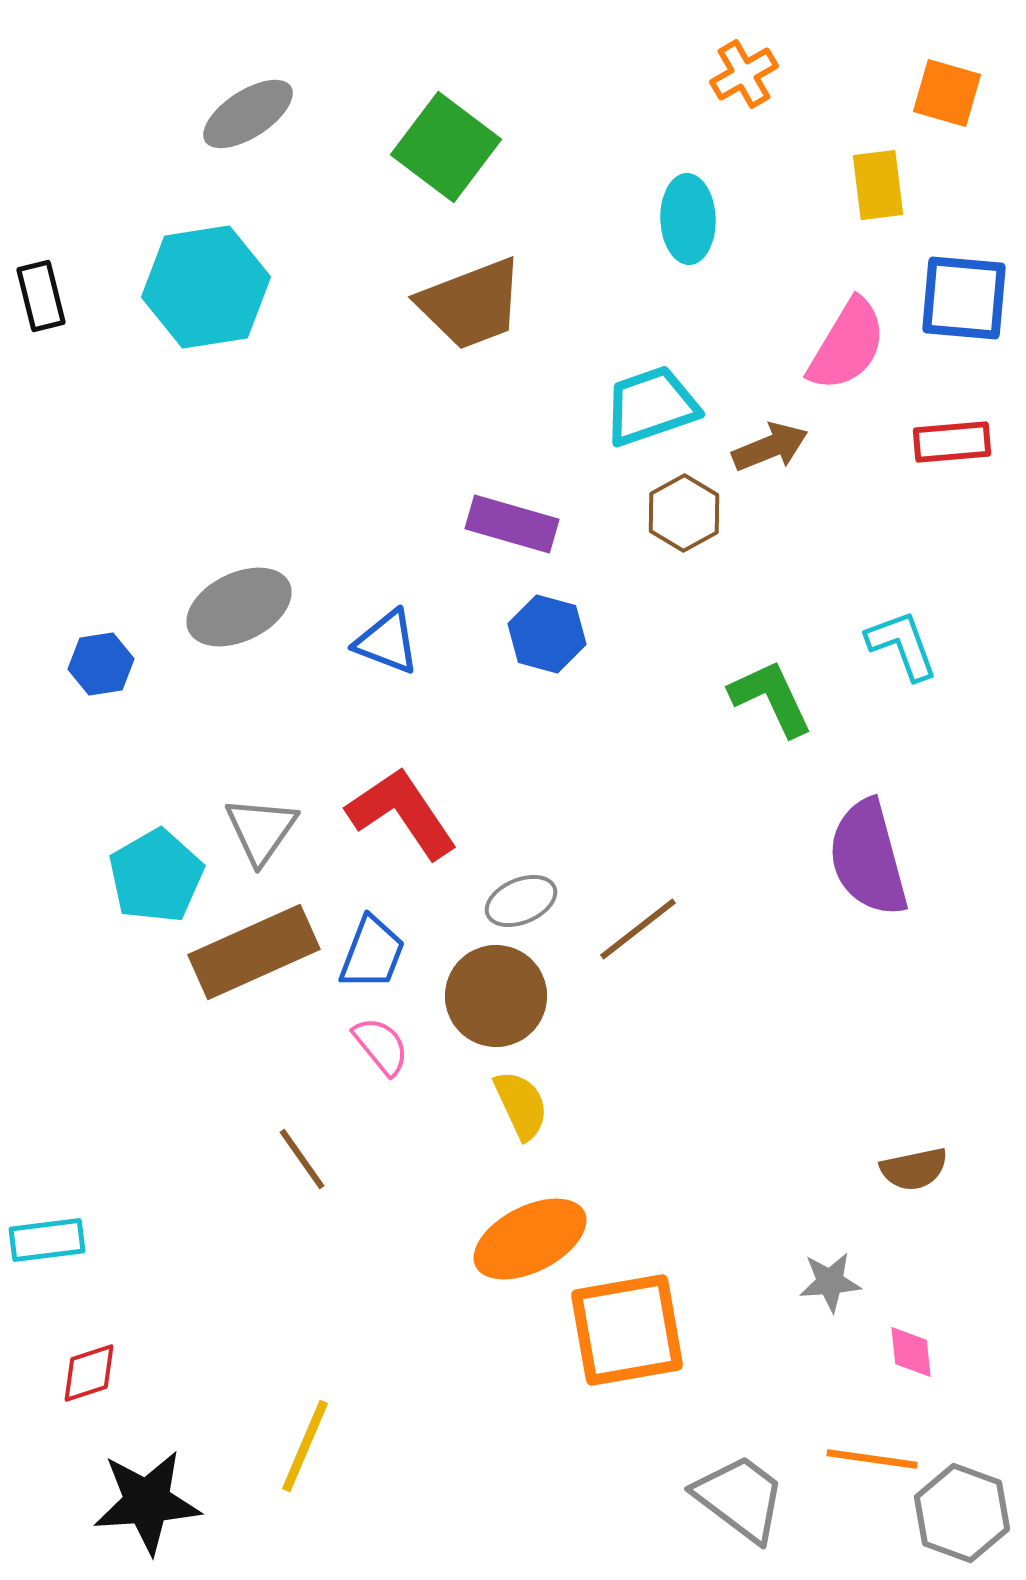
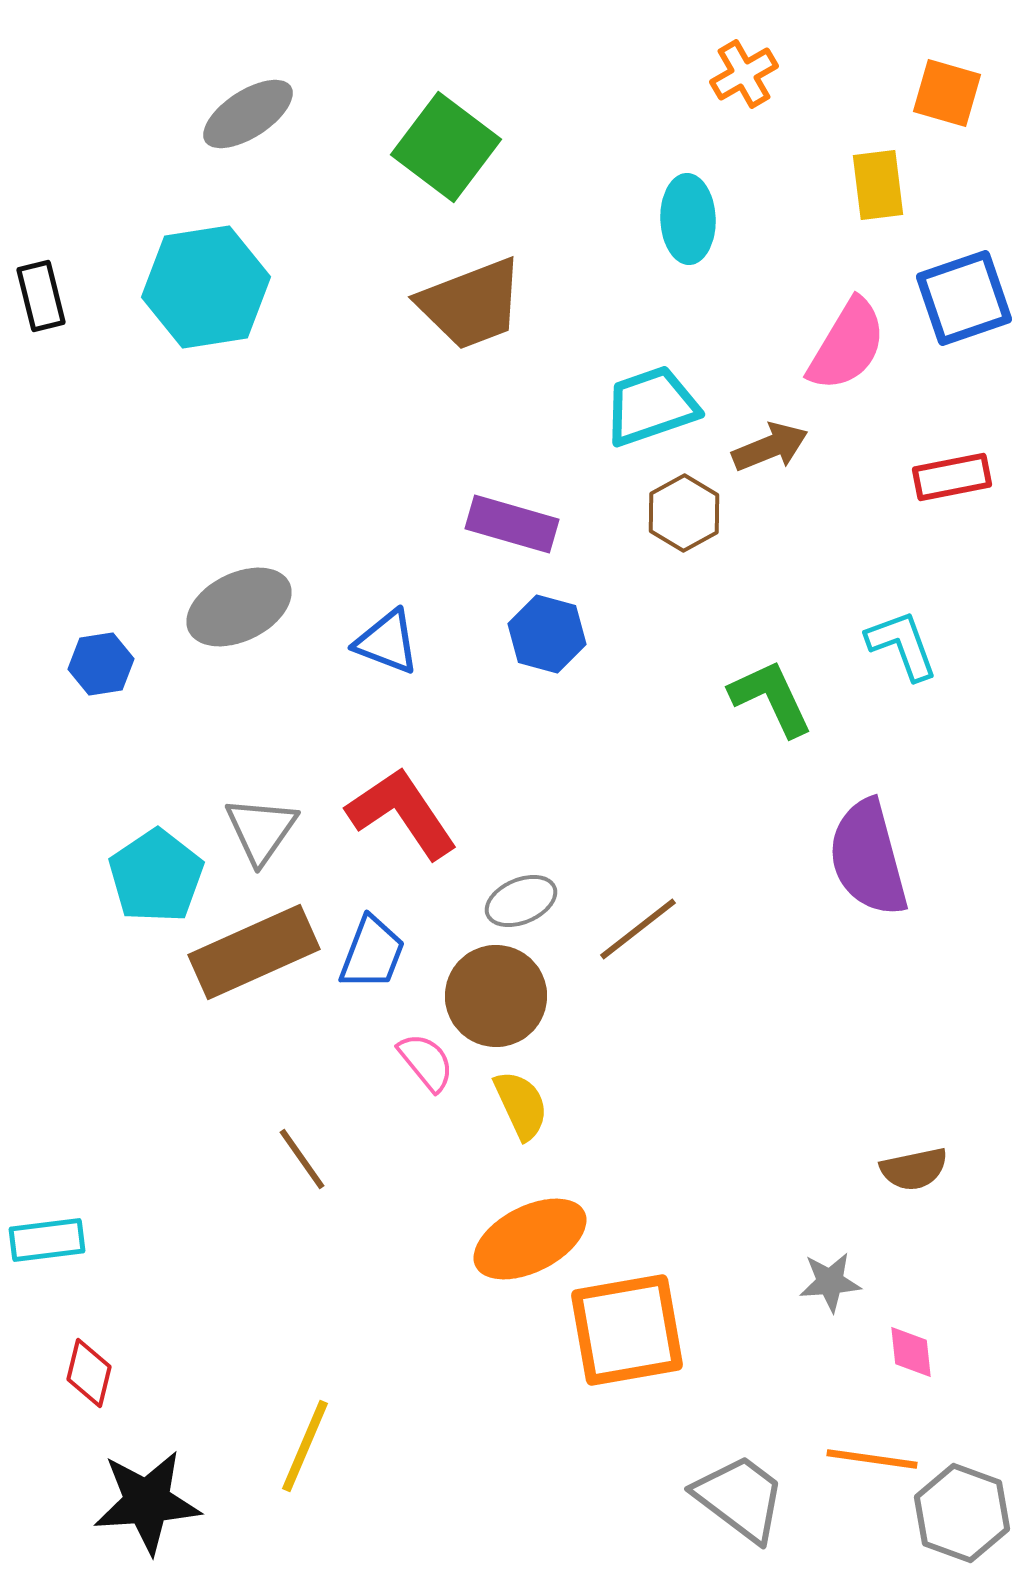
blue square at (964, 298): rotated 24 degrees counterclockwise
red rectangle at (952, 442): moved 35 px down; rotated 6 degrees counterclockwise
cyan pentagon at (156, 876): rotated 4 degrees counterclockwise
pink semicircle at (381, 1046): moved 45 px right, 16 px down
red diamond at (89, 1373): rotated 58 degrees counterclockwise
